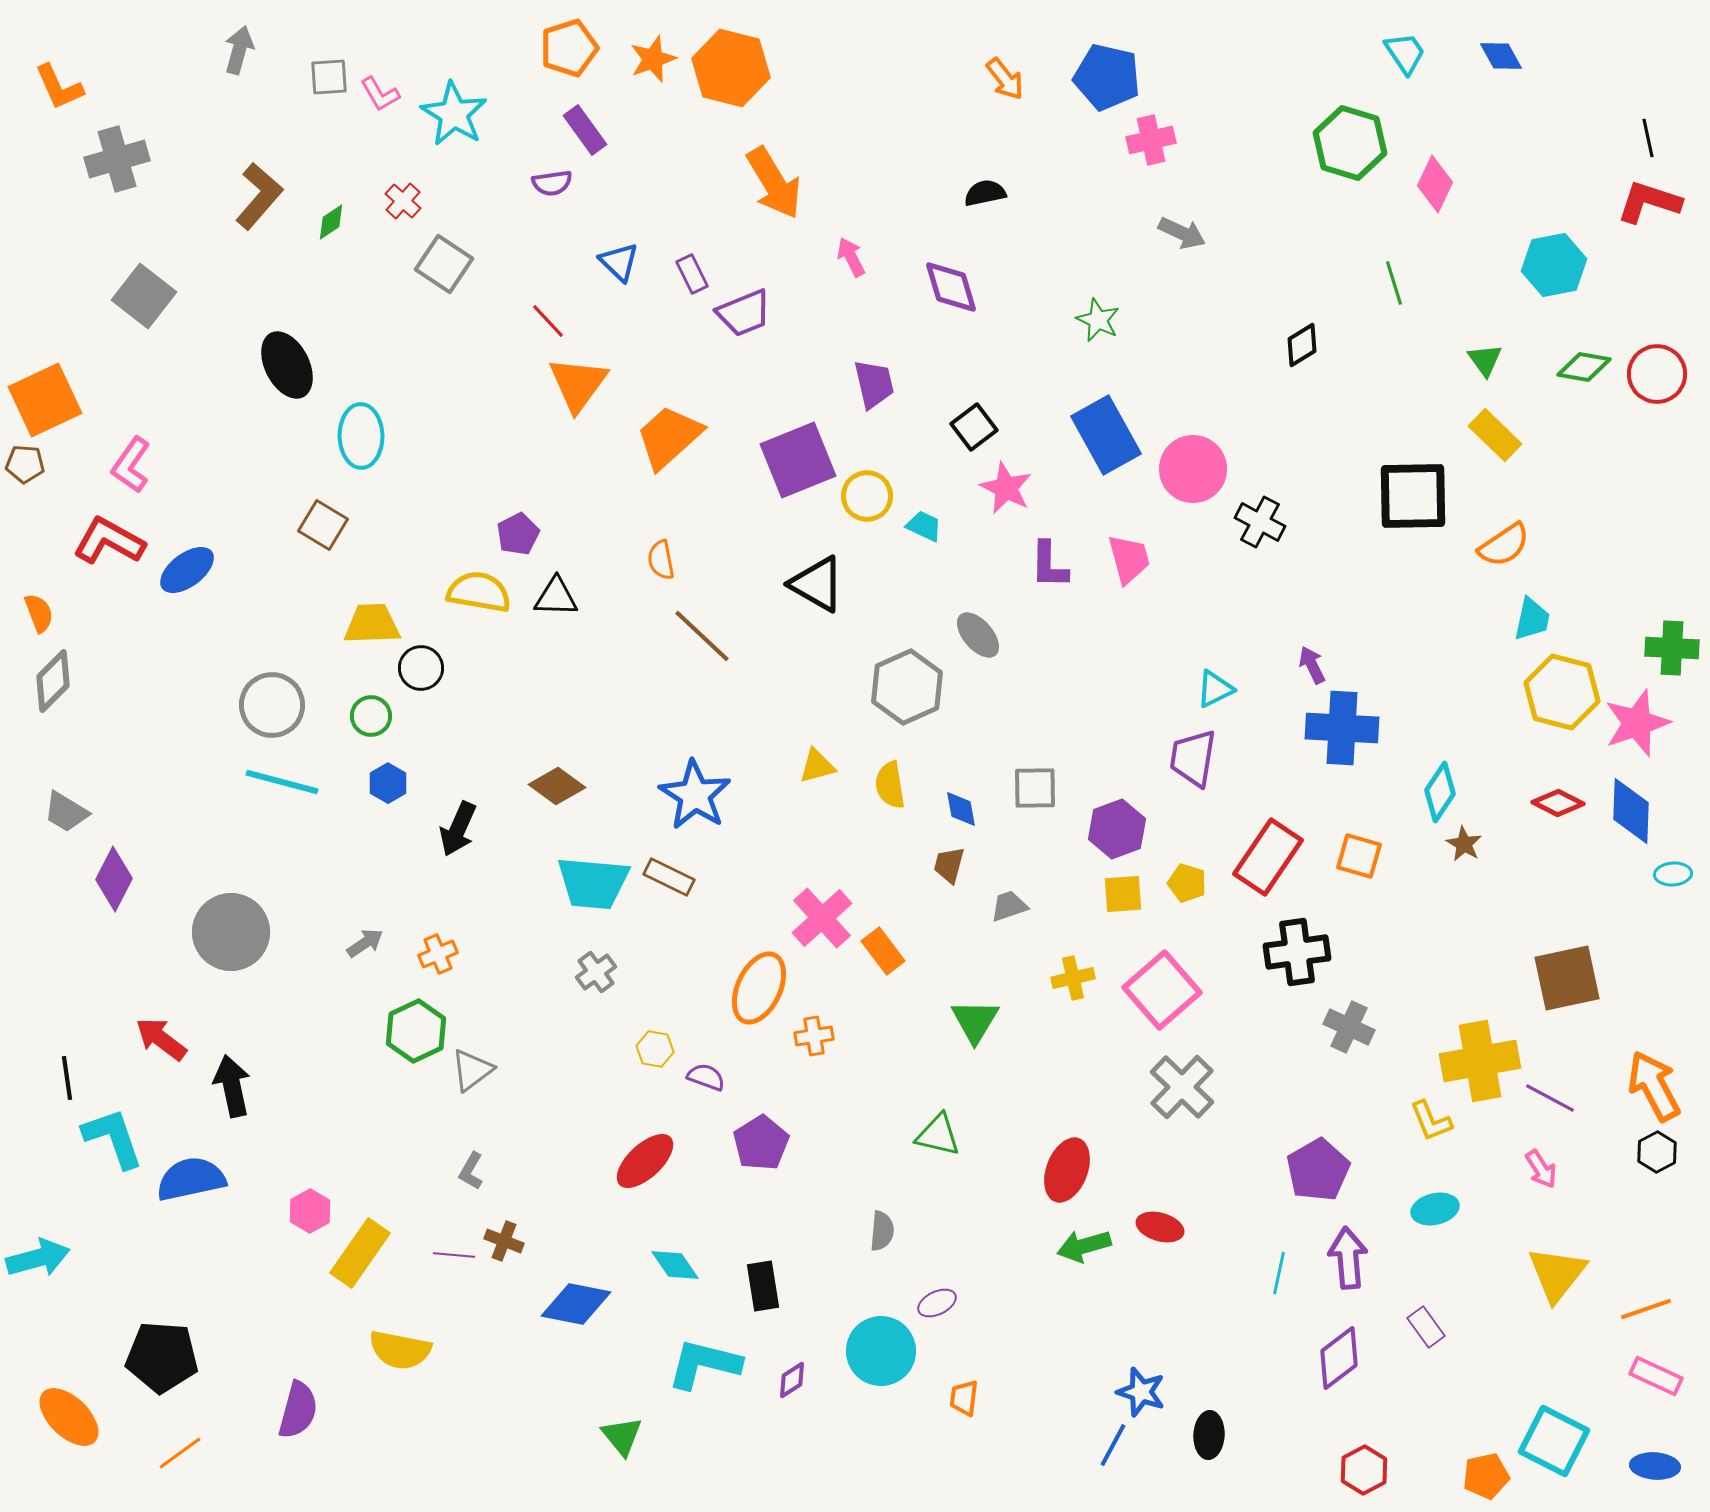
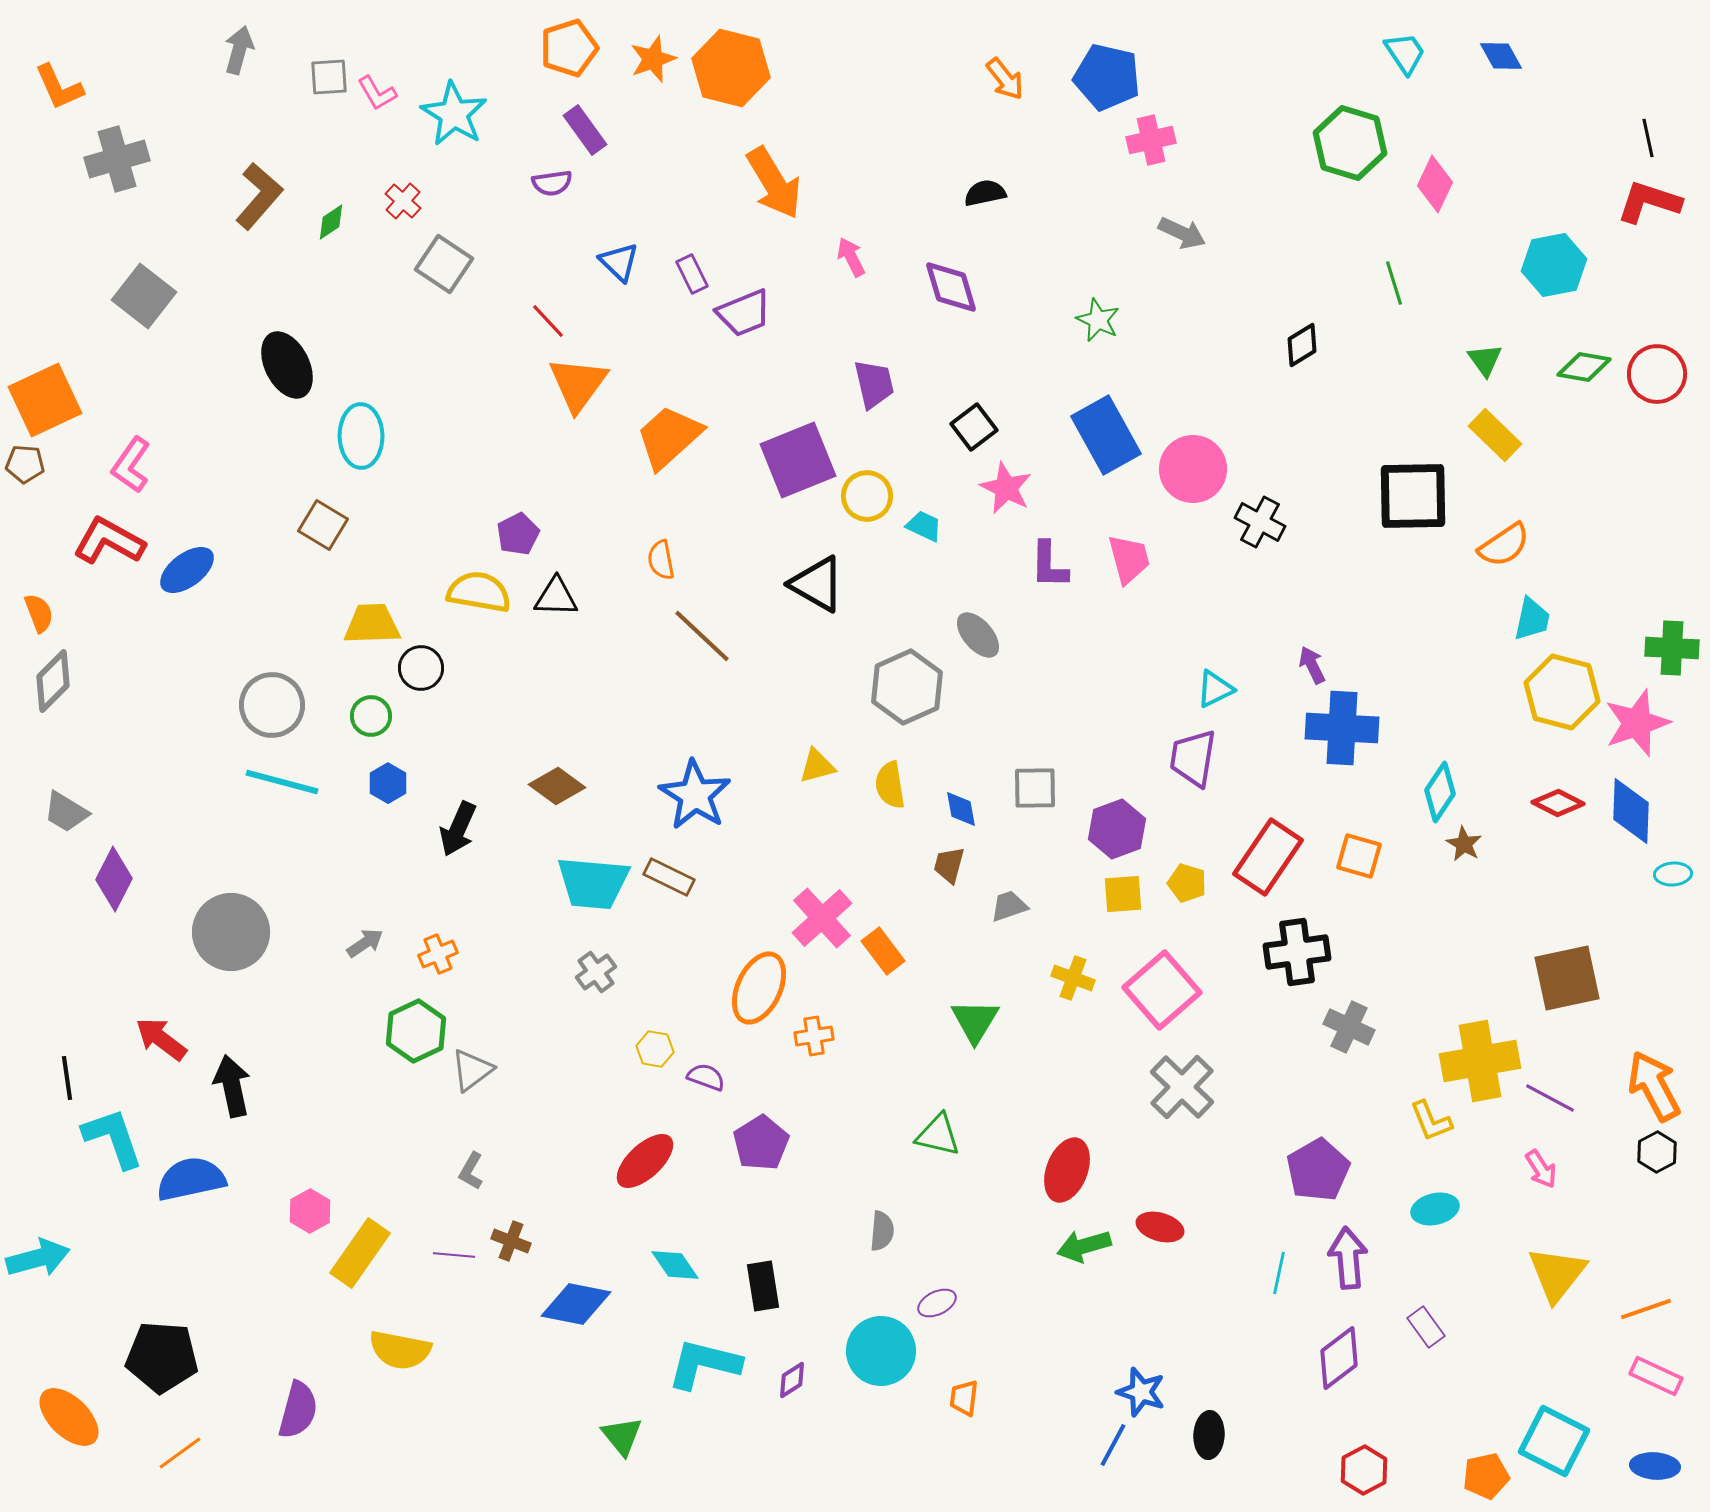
pink L-shape at (380, 94): moved 3 px left, 1 px up
yellow cross at (1073, 978): rotated 33 degrees clockwise
brown cross at (504, 1241): moved 7 px right
